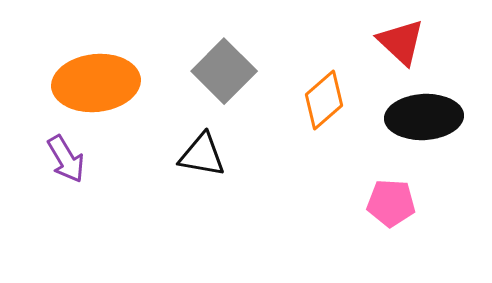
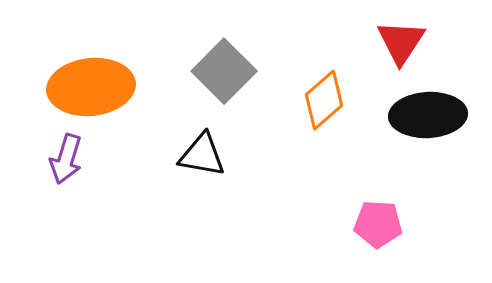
red triangle: rotated 20 degrees clockwise
orange ellipse: moved 5 px left, 4 px down
black ellipse: moved 4 px right, 2 px up
purple arrow: rotated 48 degrees clockwise
pink pentagon: moved 13 px left, 21 px down
